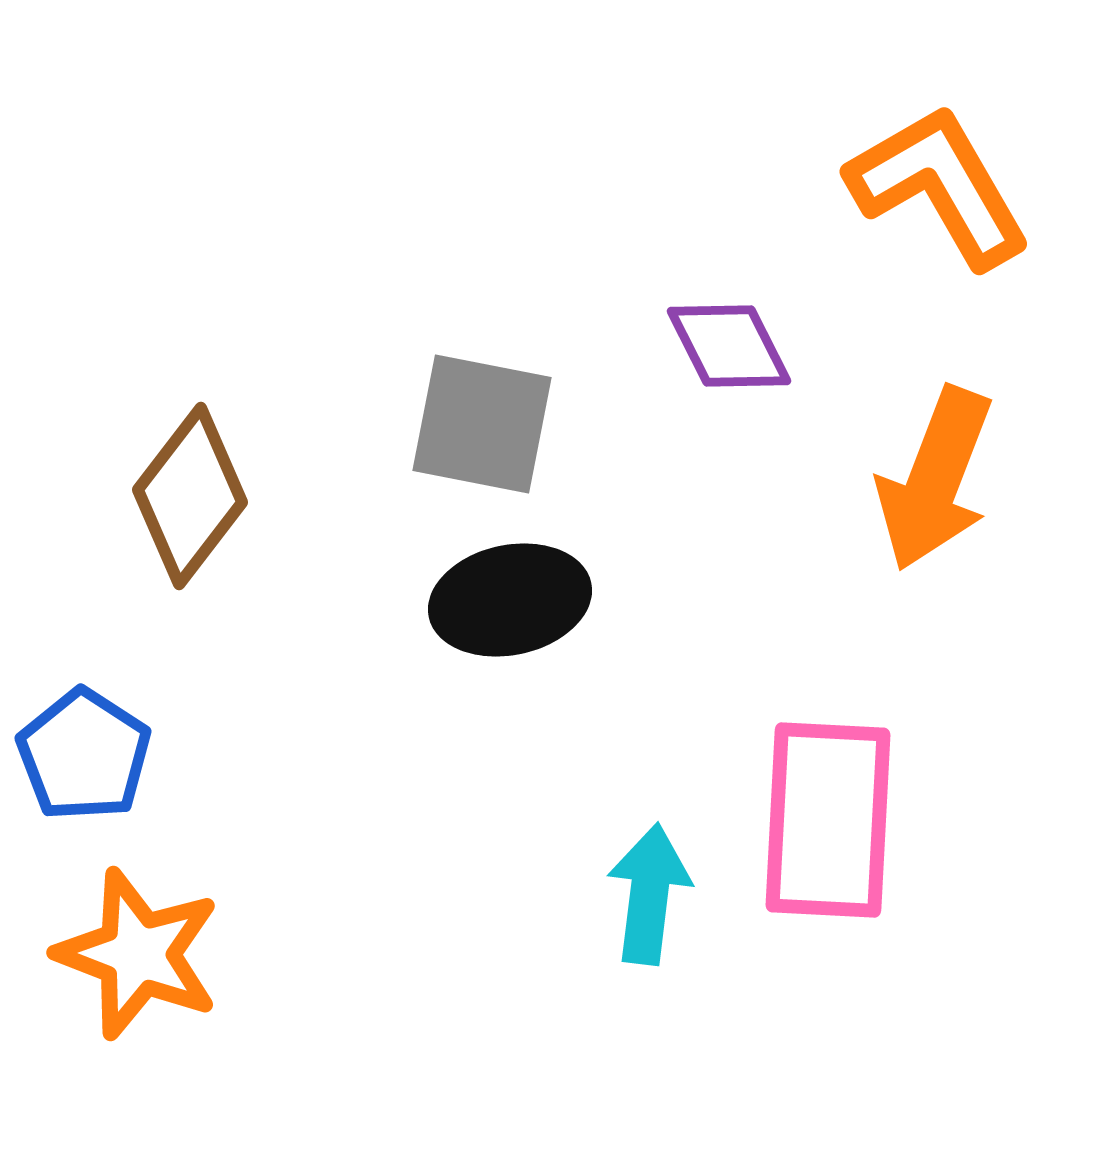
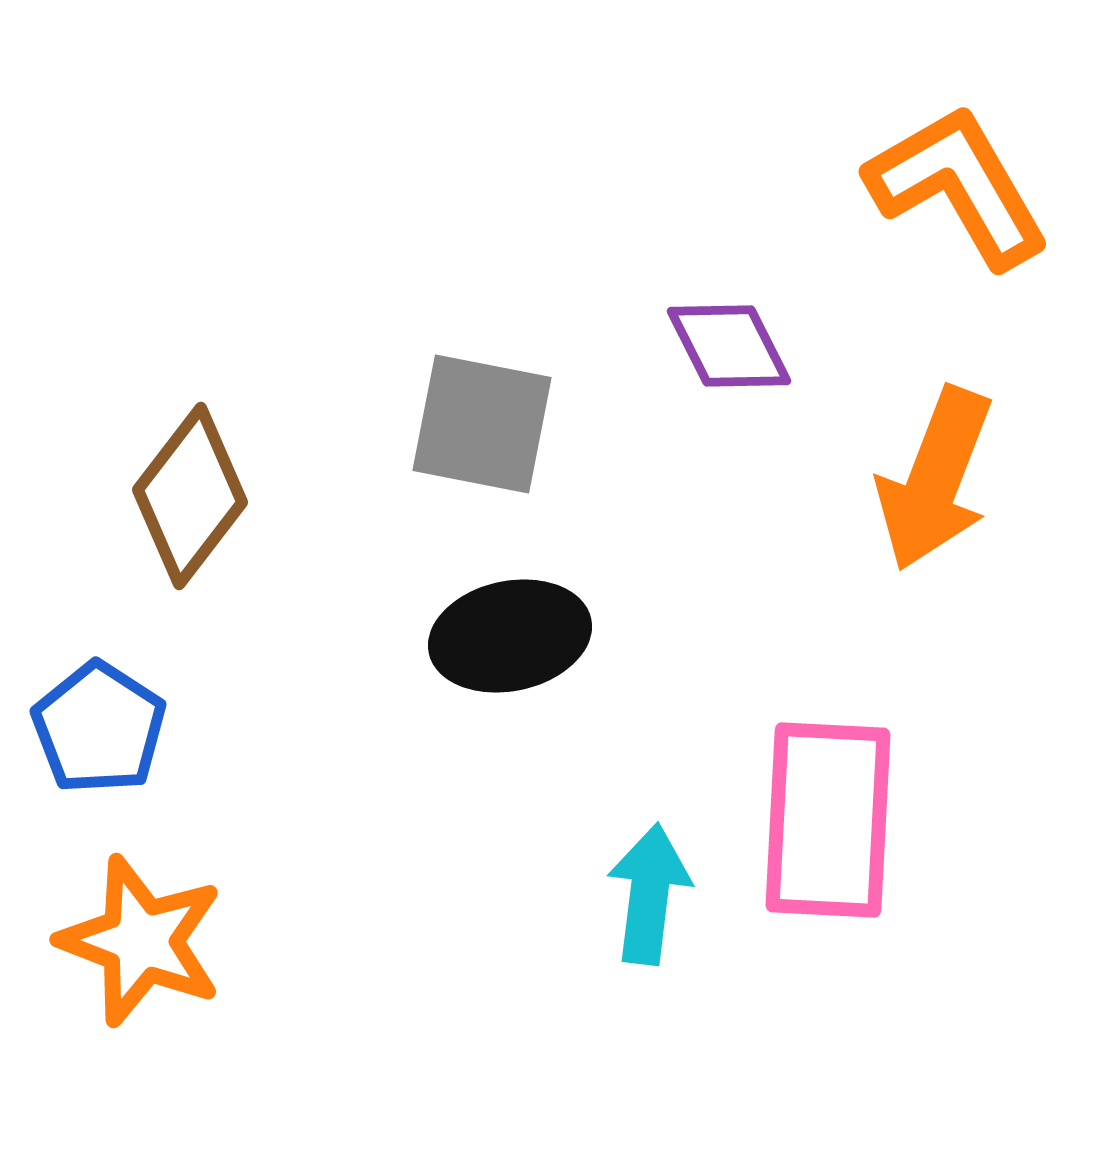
orange L-shape: moved 19 px right
black ellipse: moved 36 px down
blue pentagon: moved 15 px right, 27 px up
orange star: moved 3 px right, 13 px up
